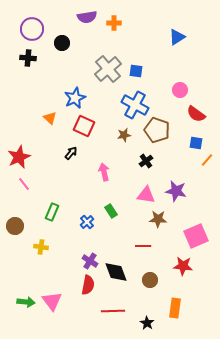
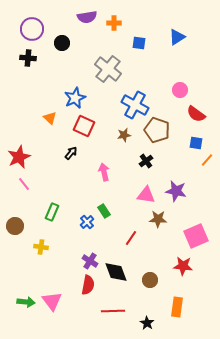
gray cross at (108, 69): rotated 12 degrees counterclockwise
blue square at (136, 71): moved 3 px right, 28 px up
green rectangle at (111, 211): moved 7 px left
red line at (143, 246): moved 12 px left, 8 px up; rotated 56 degrees counterclockwise
orange rectangle at (175, 308): moved 2 px right, 1 px up
